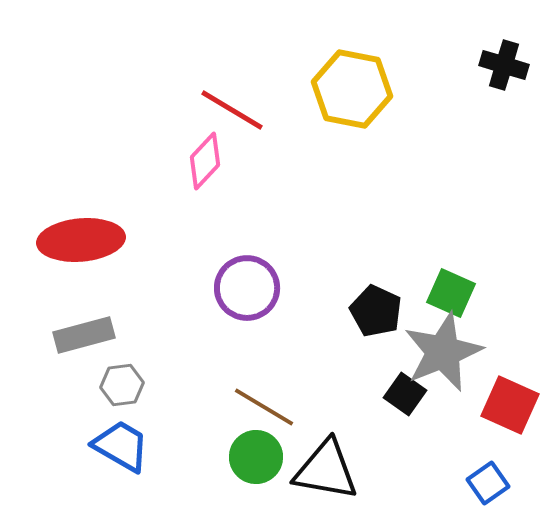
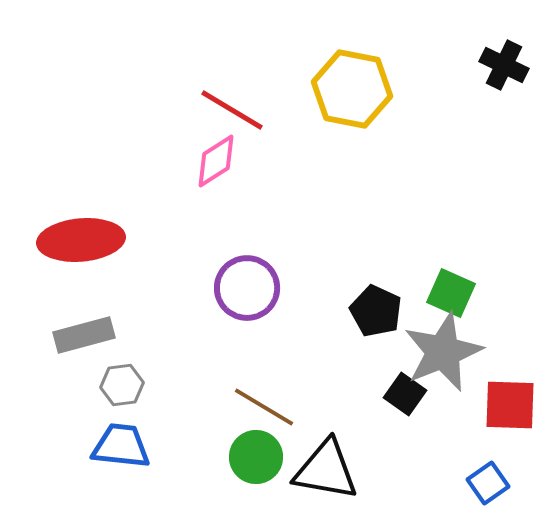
black cross: rotated 9 degrees clockwise
pink diamond: moved 11 px right; rotated 14 degrees clockwise
red square: rotated 22 degrees counterclockwise
blue trapezoid: rotated 24 degrees counterclockwise
